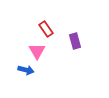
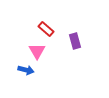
red rectangle: rotated 14 degrees counterclockwise
